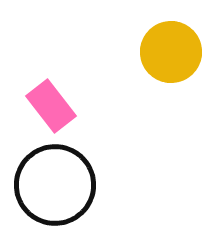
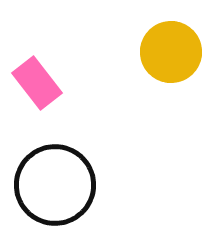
pink rectangle: moved 14 px left, 23 px up
